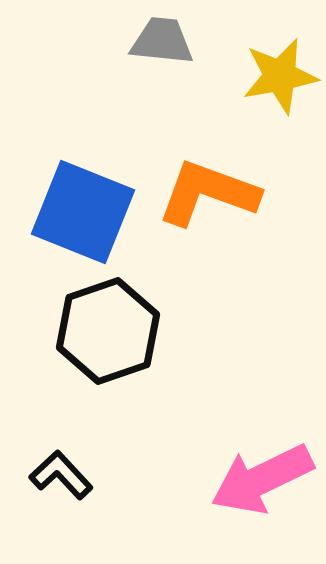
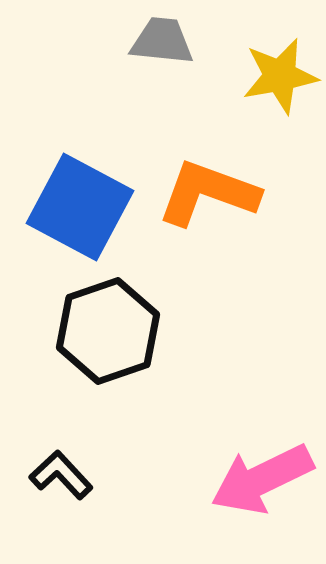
blue square: moved 3 px left, 5 px up; rotated 6 degrees clockwise
